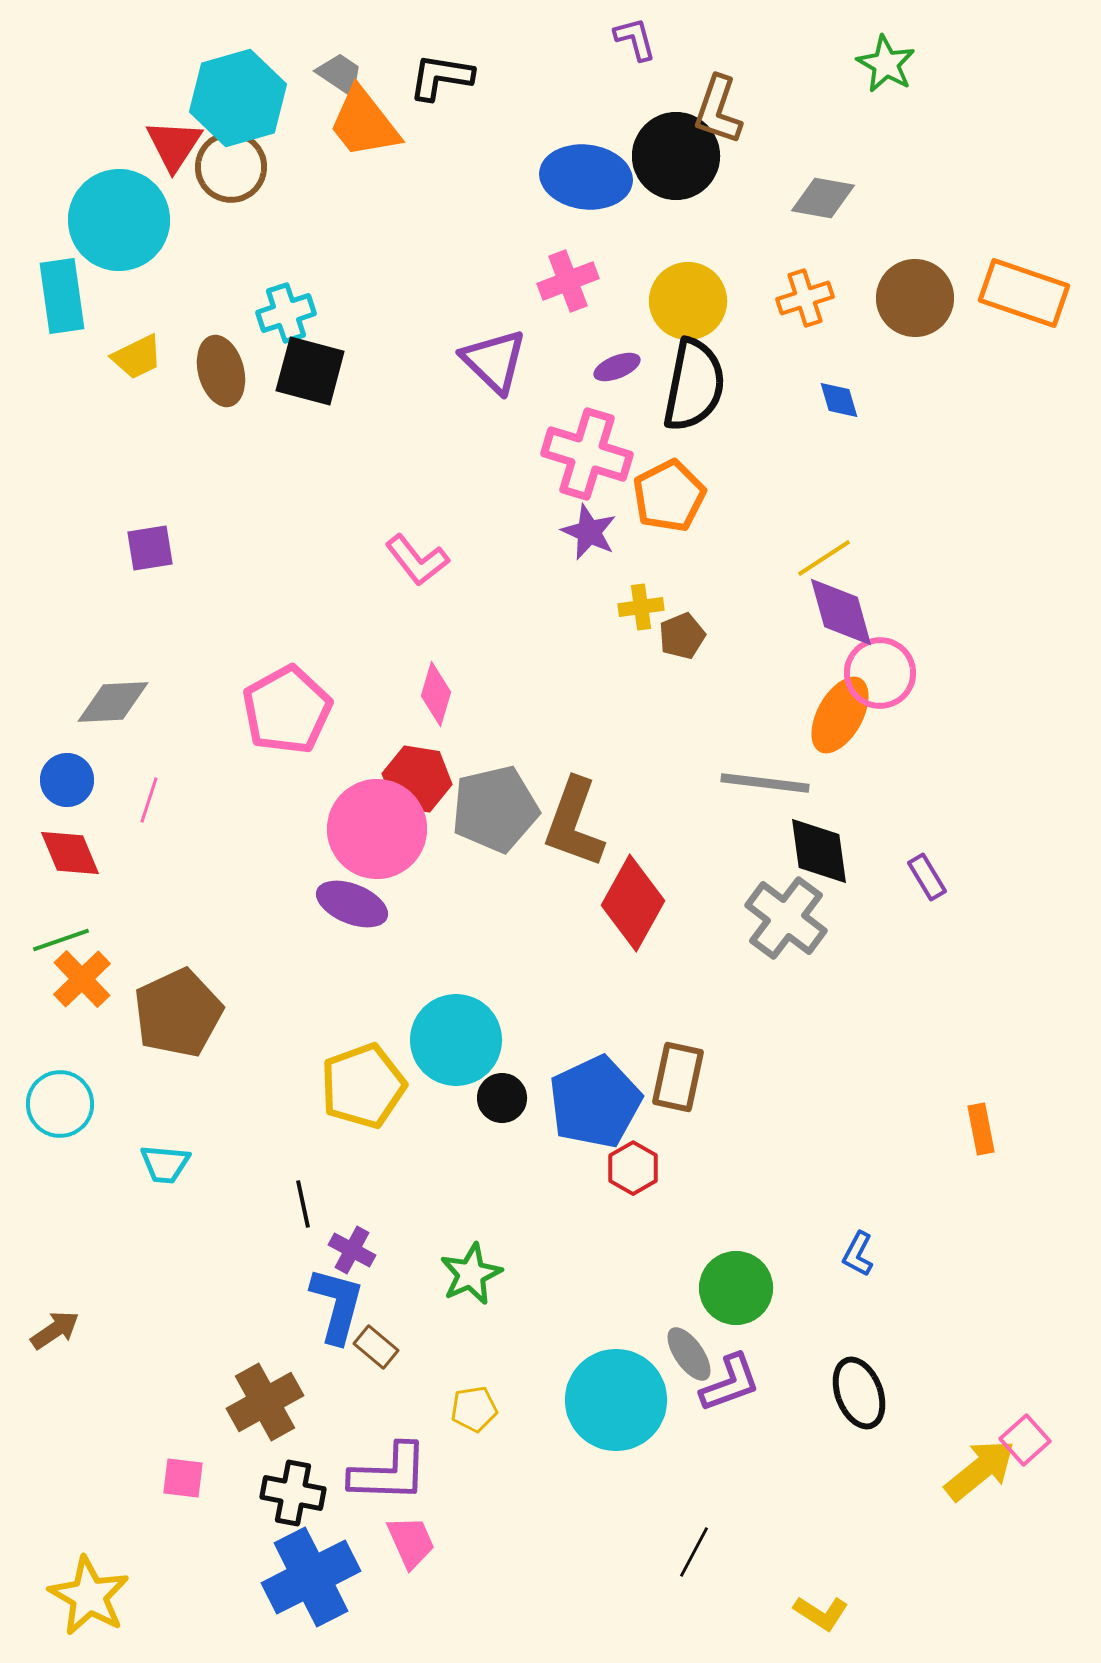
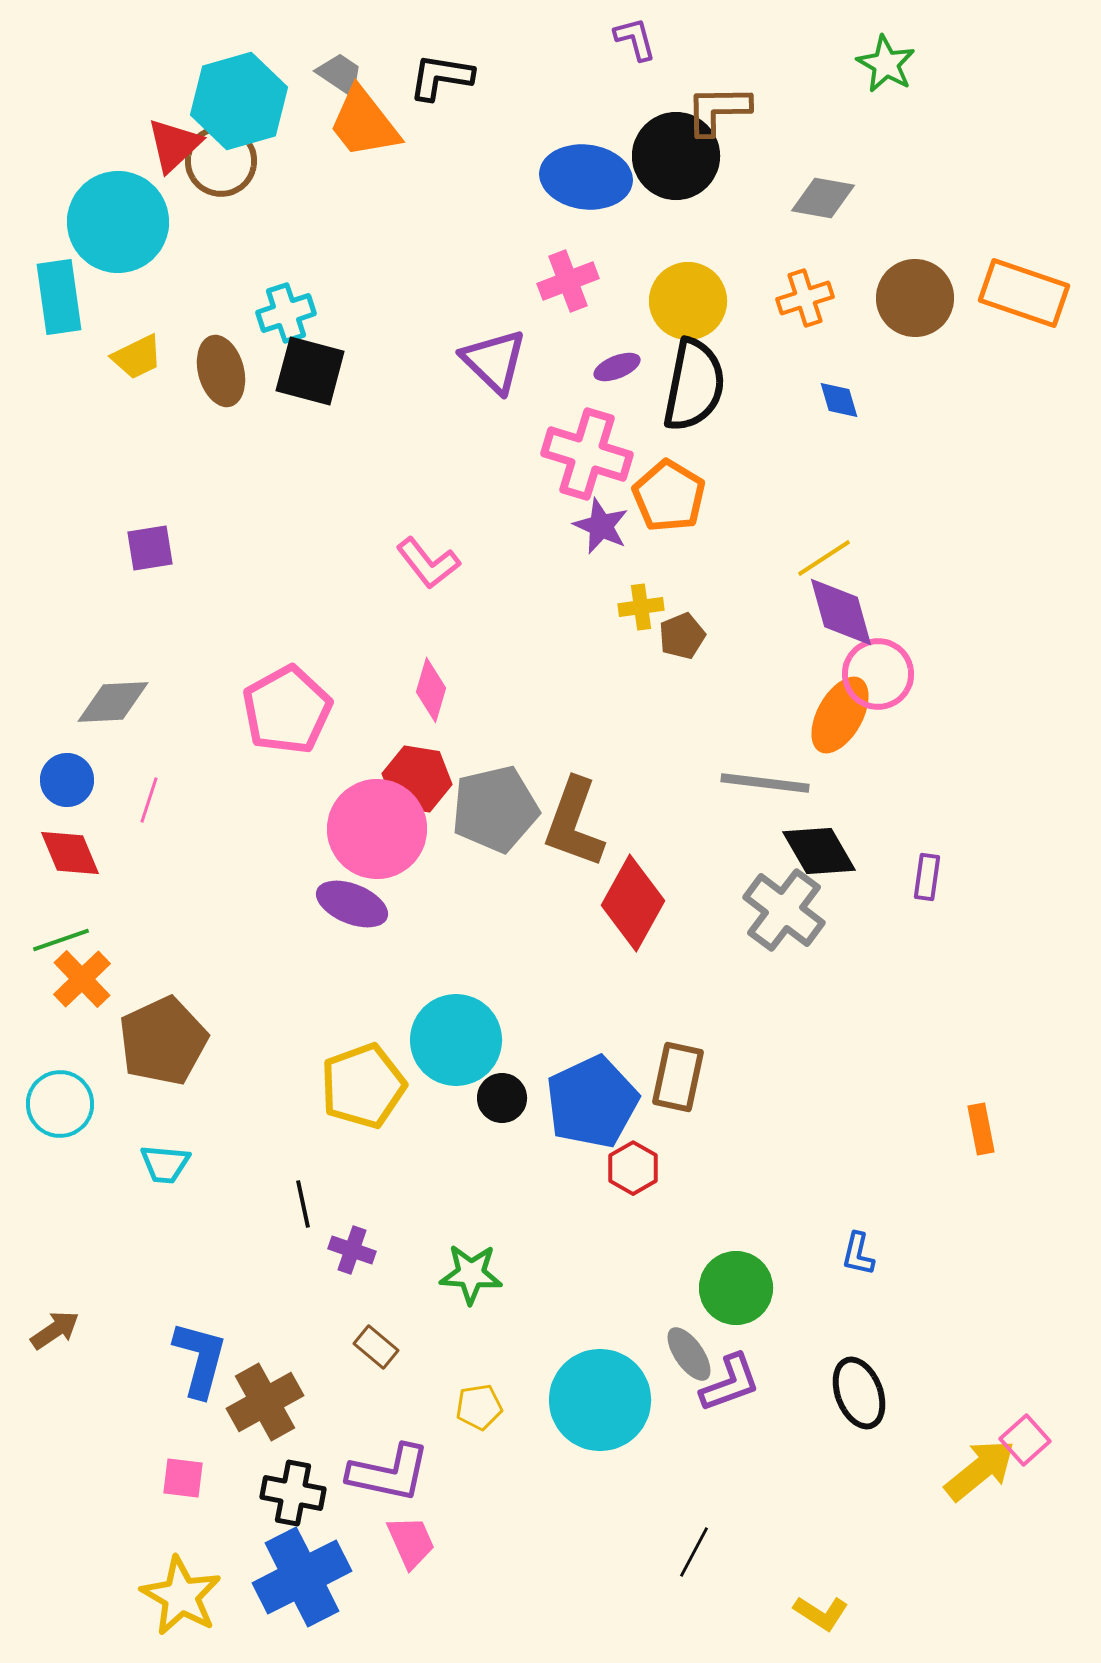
cyan hexagon at (238, 98): moved 1 px right, 3 px down
brown L-shape at (718, 110): rotated 70 degrees clockwise
red triangle at (174, 145): rotated 14 degrees clockwise
brown circle at (231, 167): moved 10 px left, 6 px up
cyan circle at (119, 220): moved 1 px left, 2 px down
cyan rectangle at (62, 296): moved 3 px left, 1 px down
orange pentagon at (669, 496): rotated 14 degrees counterclockwise
purple star at (589, 532): moved 12 px right, 6 px up
pink L-shape at (417, 560): moved 11 px right, 3 px down
pink circle at (880, 673): moved 2 px left, 1 px down
pink diamond at (436, 694): moved 5 px left, 4 px up
black diamond at (819, 851): rotated 22 degrees counterclockwise
purple rectangle at (927, 877): rotated 39 degrees clockwise
gray cross at (786, 918): moved 2 px left, 8 px up
brown pentagon at (178, 1013): moved 15 px left, 28 px down
blue pentagon at (595, 1102): moved 3 px left
purple cross at (352, 1250): rotated 9 degrees counterclockwise
blue L-shape at (858, 1254): rotated 15 degrees counterclockwise
green star at (471, 1274): rotated 28 degrees clockwise
blue L-shape at (337, 1305): moved 137 px left, 54 px down
cyan circle at (616, 1400): moved 16 px left
yellow pentagon at (474, 1409): moved 5 px right, 2 px up
purple L-shape at (389, 1473): rotated 10 degrees clockwise
blue cross at (311, 1577): moved 9 px left
yellow star at (89, 1596): moved 92 px right
